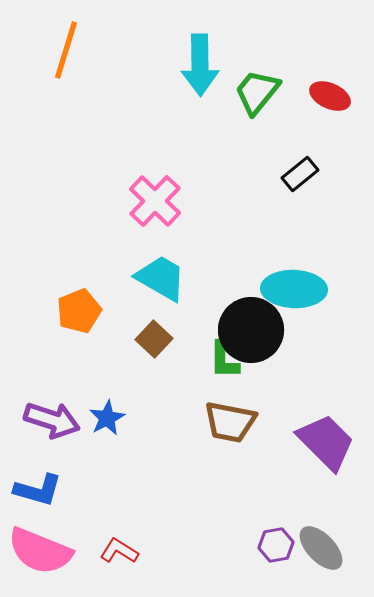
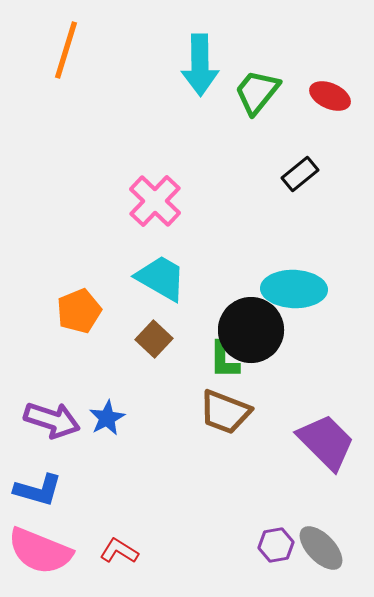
brown trapezoid: moved 5 px left, 10 px up; rotated 10 degrees clockwise
